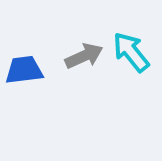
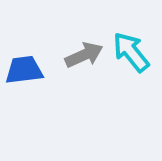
gray arrow: moved 1 px up
